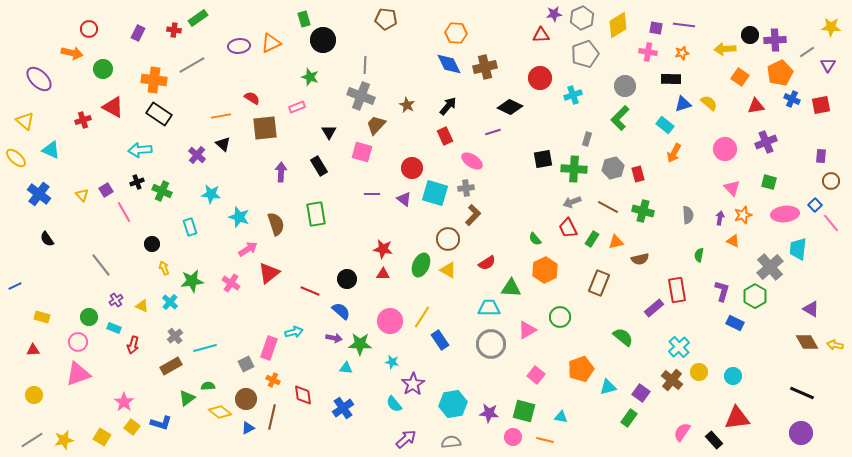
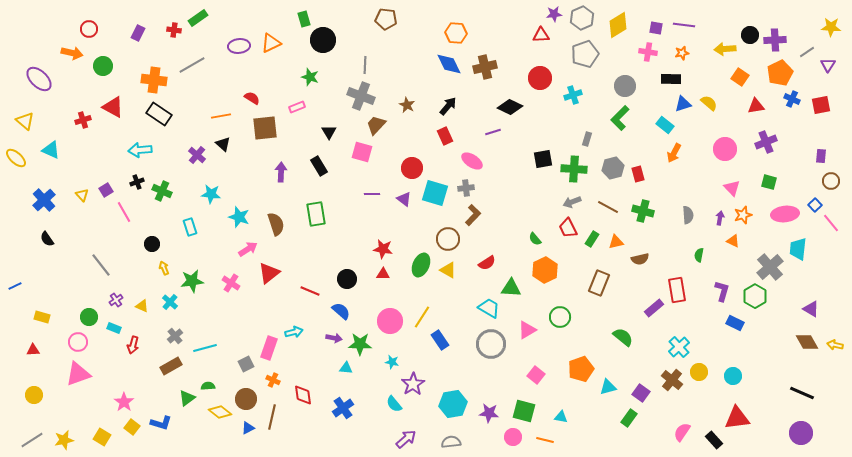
green circle at (103, 69): moved 3 px up
blue cross at (39, 194): moved 5 px right, 6 px down; rotated 10 degrees clockwise
cyan trapezoid at (489, 308): rotated 30 degrees clockwise
